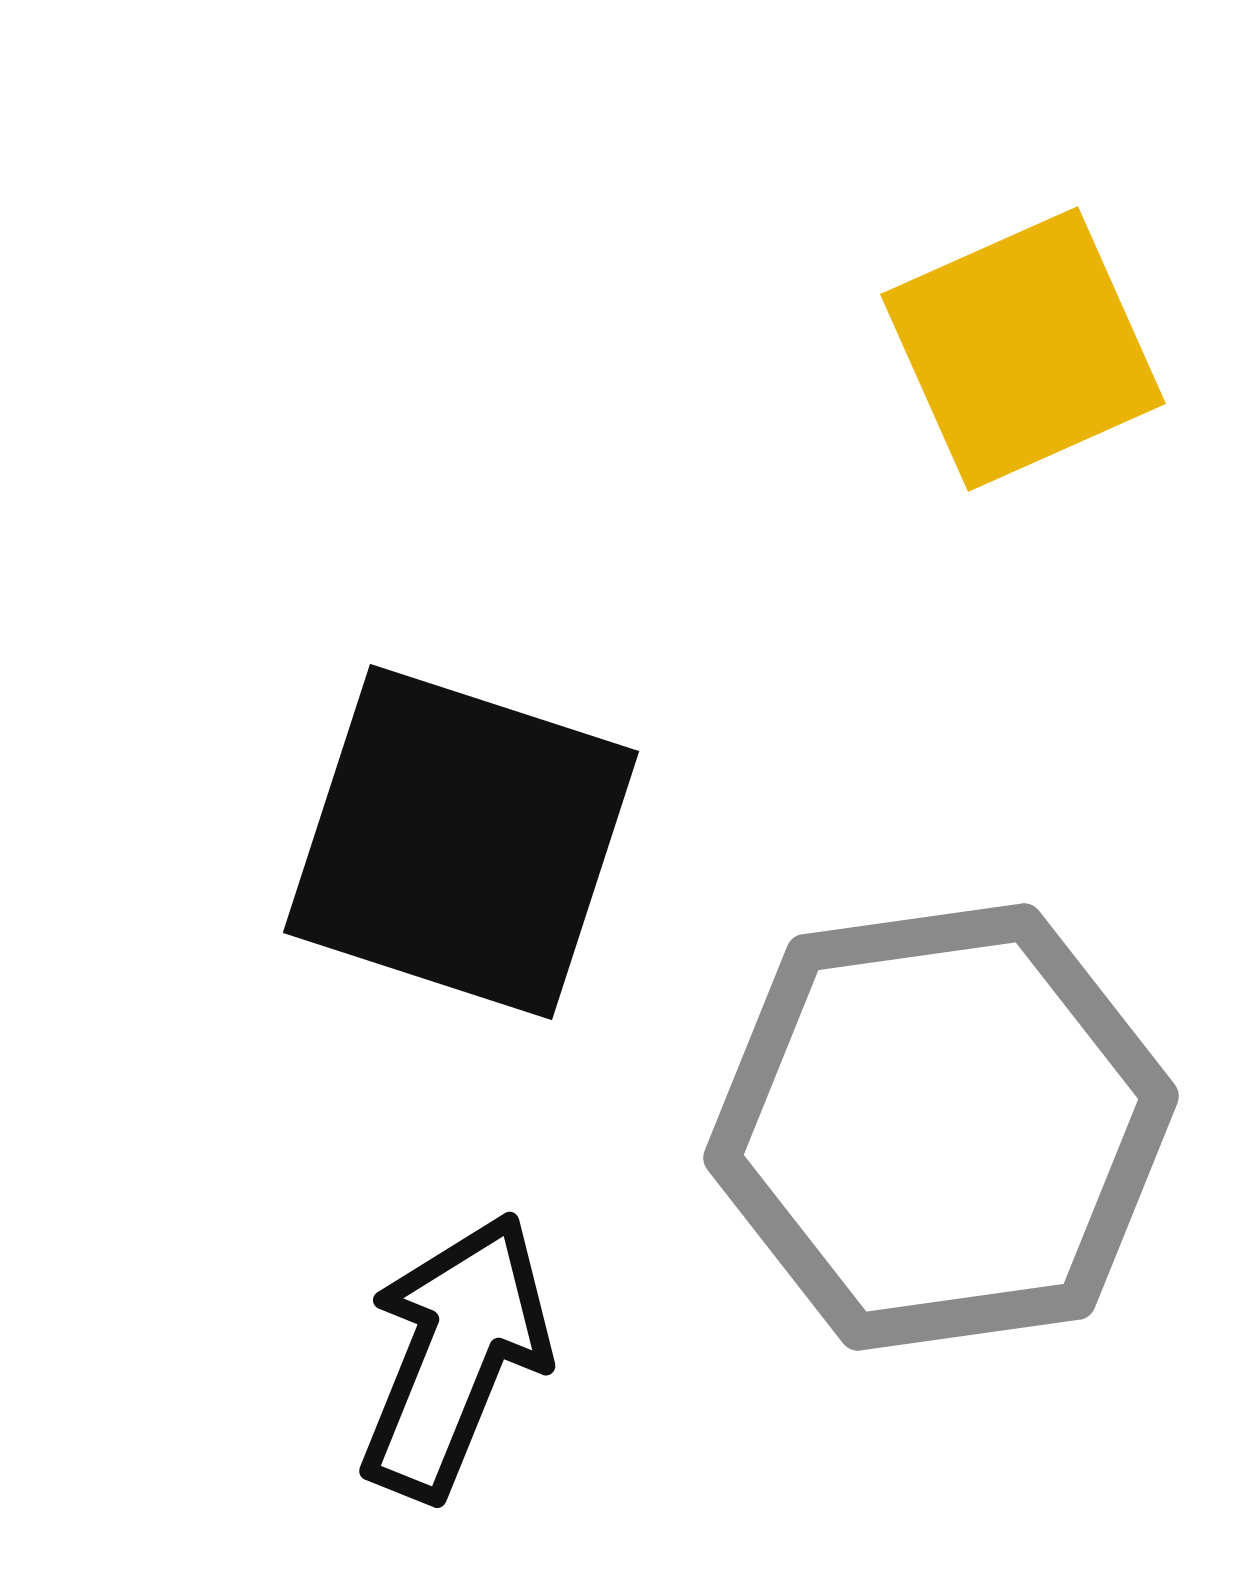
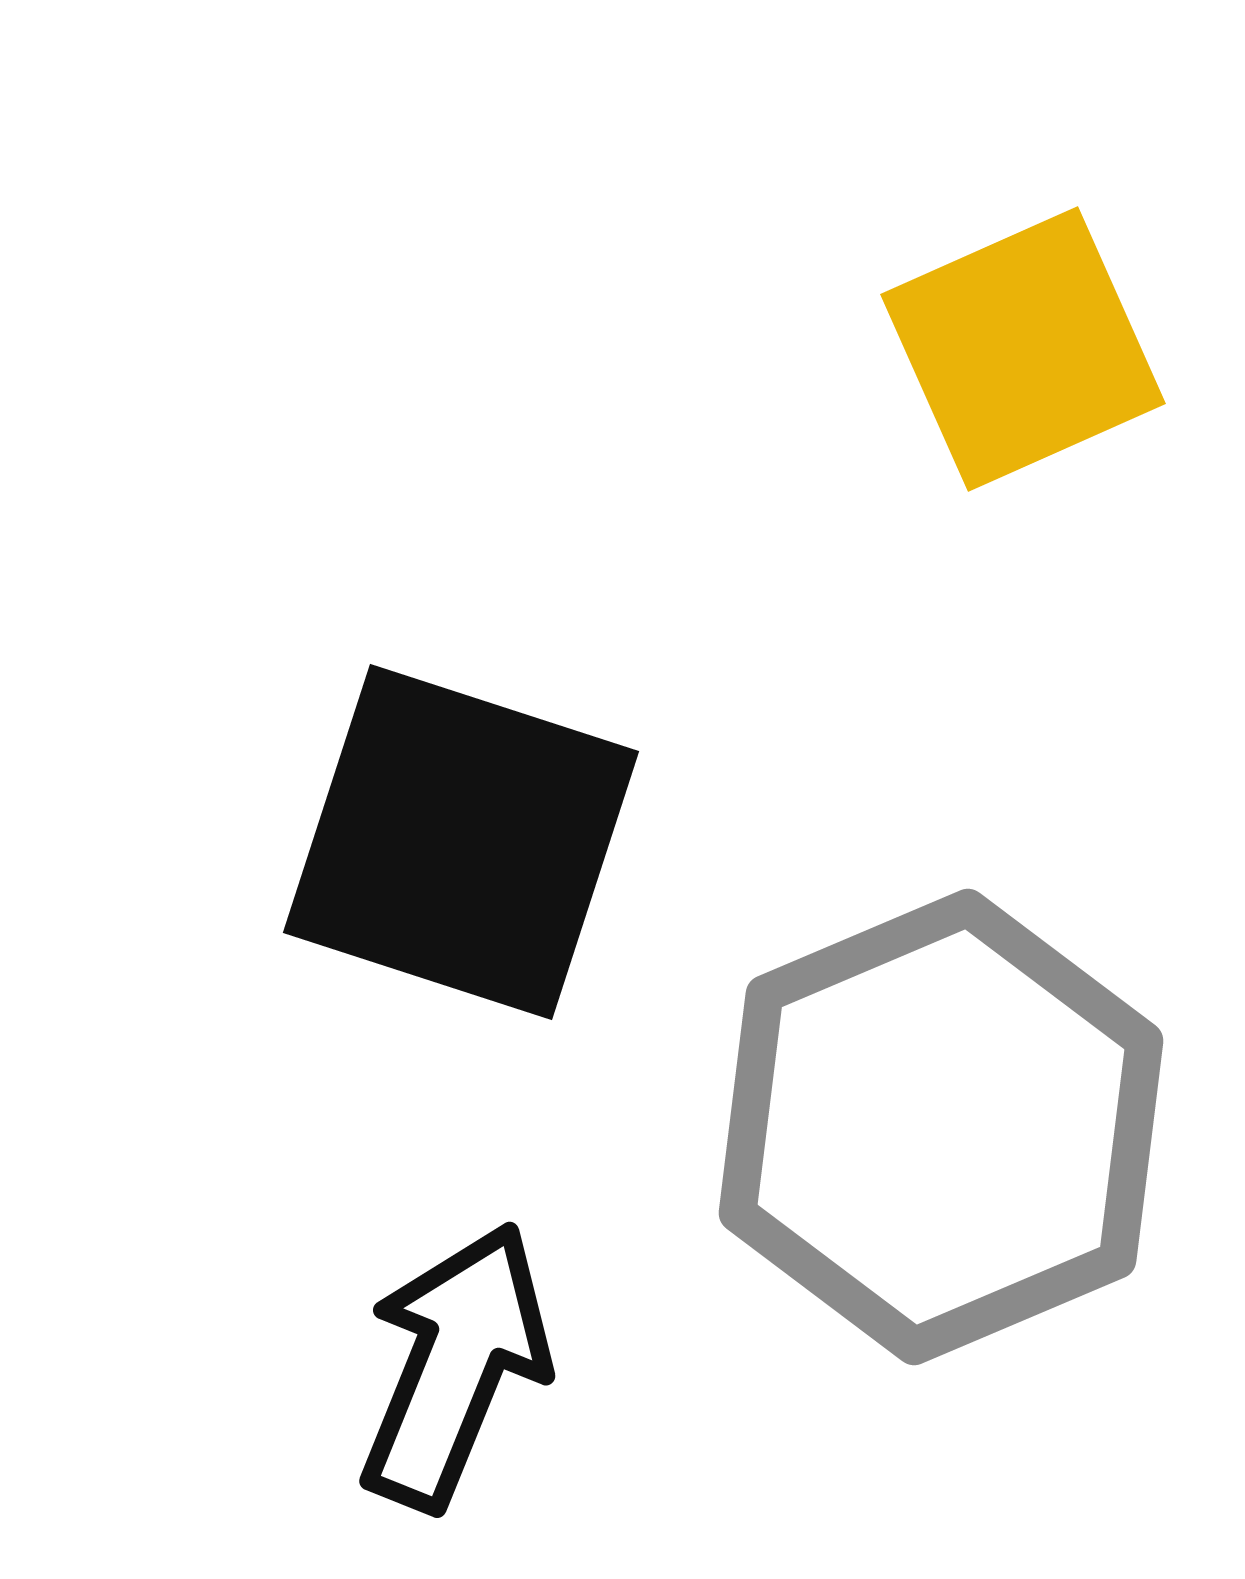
gray hexagon: rotated 15 degrees counterclockwise
black arrow: moved 10 px down
